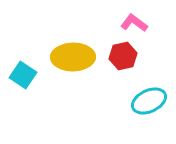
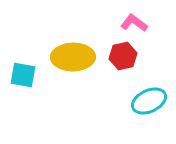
cyan square: rotated 24 degrees counterclockwise
